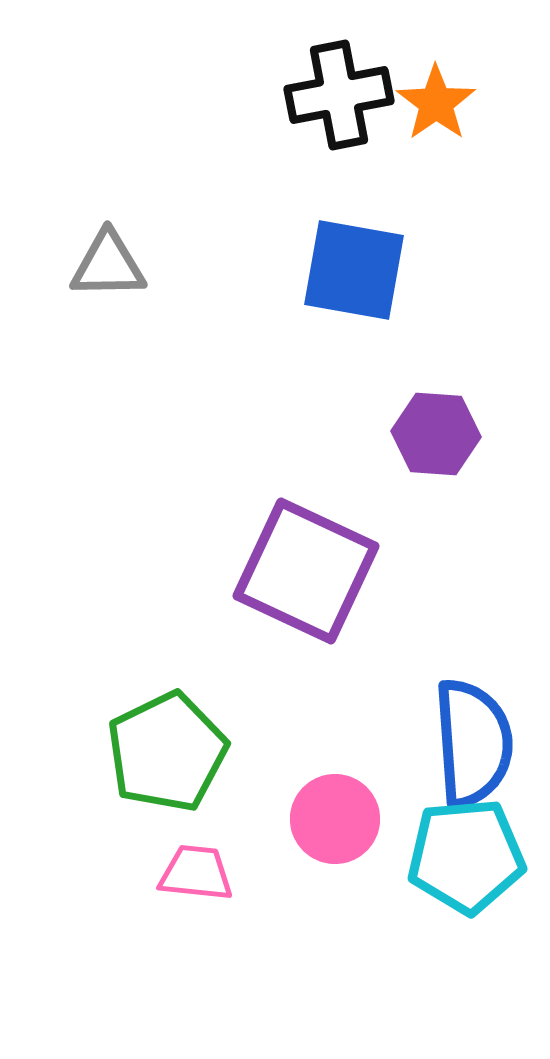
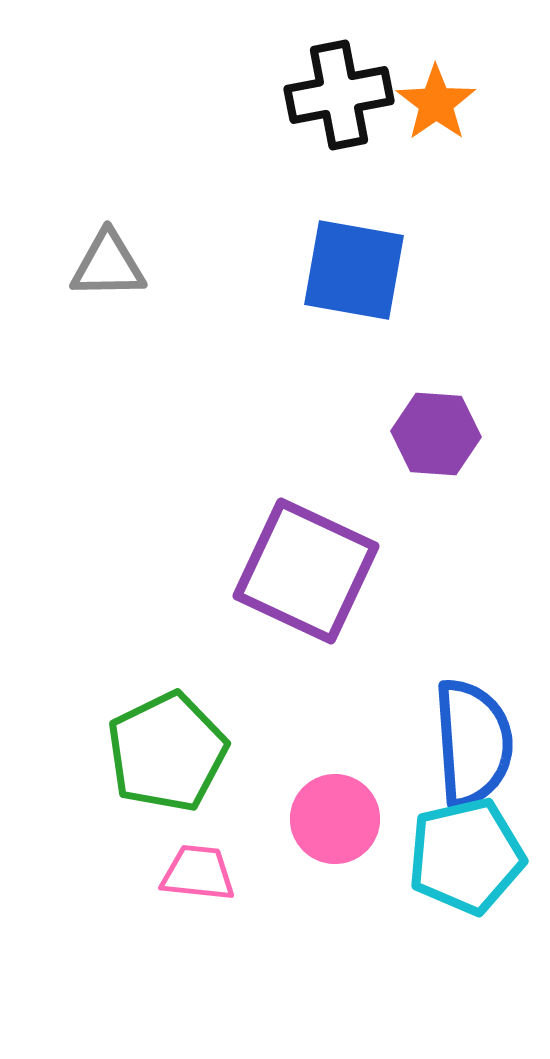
cyan pentagon: rotated 8 degrees counterclockwise
pink trapezoid: moved 2 px right
